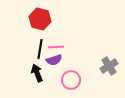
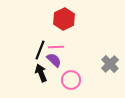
red hexagon: moved 24 px right; rotated 20 degrees clockwise
black line: moved 1 px down; rotated 12 degrees clockwise
purple semicircle: rotated 119 degrees counterclockwise
gray cross: moved 1 px right, 2 px up; rotated 12 degrees counterclockwise
black arrow: moved 4 px right
